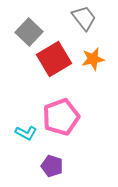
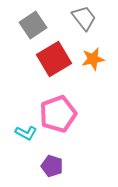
gray square: moved 4 px right, 7 px up; rotated 12 degrees clockwise
pink pentagon: moved 3 px left, 3 px up
